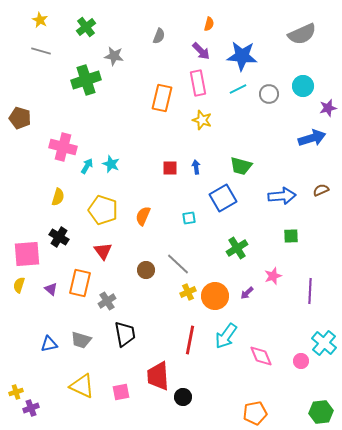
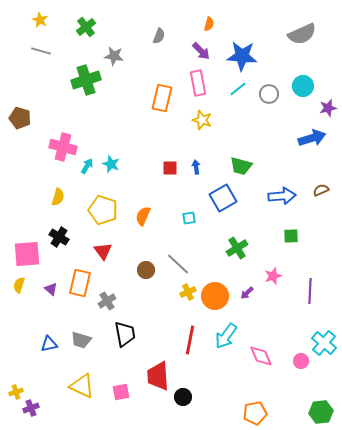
cyan line at (238, 89): rotated 12 degrees counterclockwise
